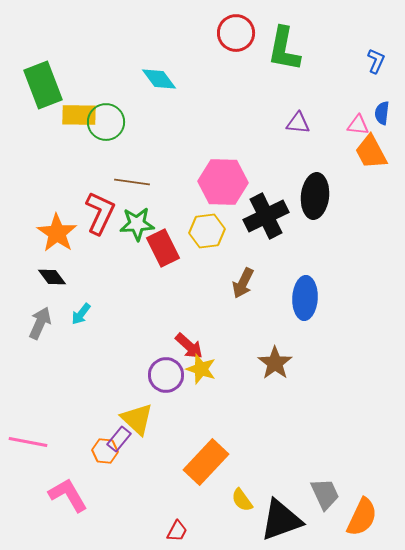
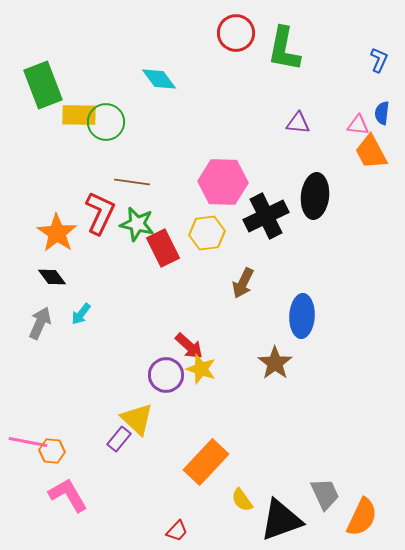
blue L-shape: moved 3 px right, 1 px up
green star: rotated 16 degrees clockwise
yellow hexagon: moved 2 px down
blue ellipse: moved 3 px left, 18 px down
orange hexagon: moved 53 px left
red trapezoid: rotated 15 degrees clockwise
